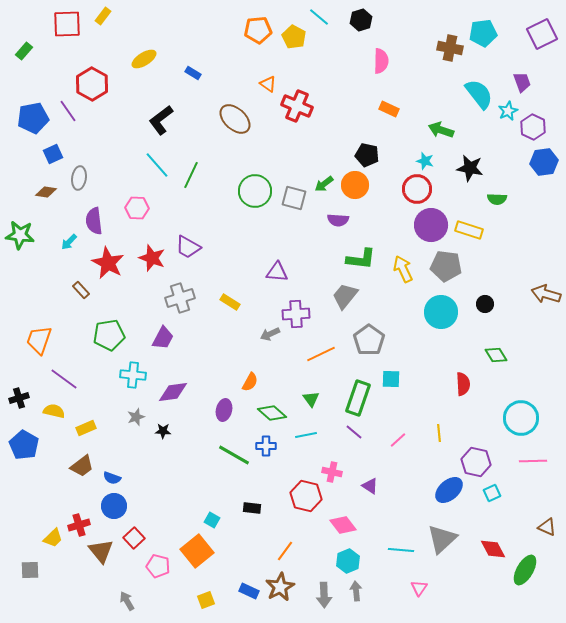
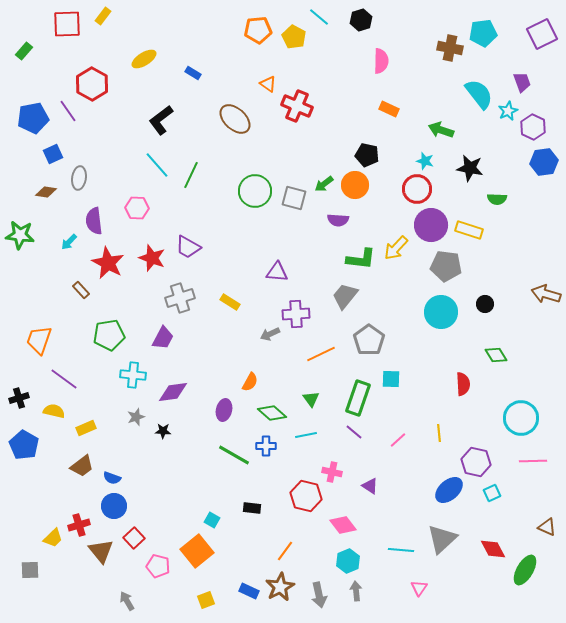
yellow arrow at (403, 269): moved 7 px left, 21 px up; rotated 112 degrees counterclockwise
gray arrow at (324, 595): moved 5 px left; rotated 10 degrees counterclockwise
